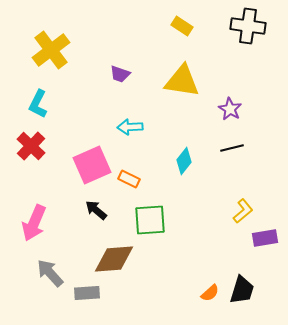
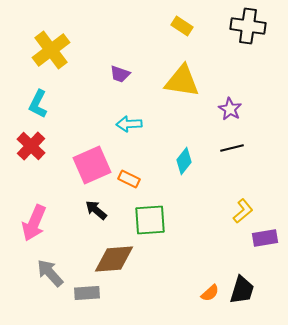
cyan arrow: moved 1 px left, 3 px up
